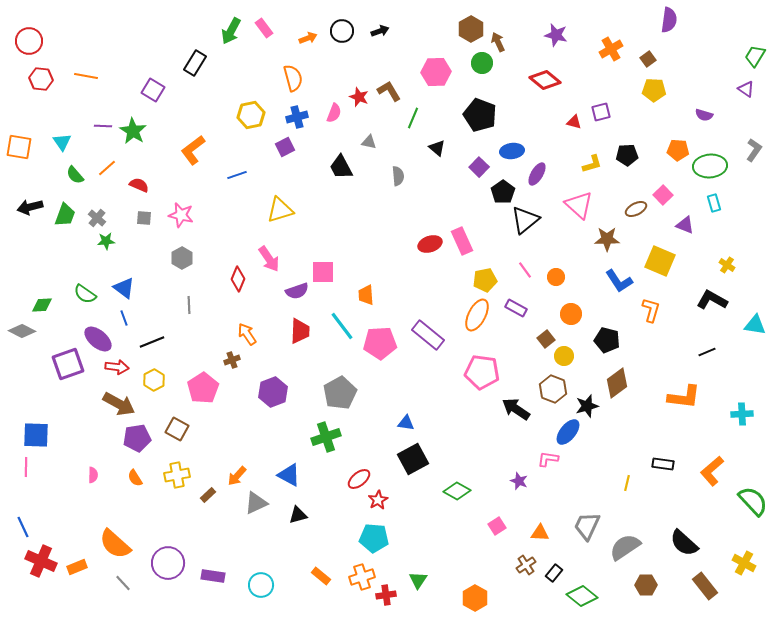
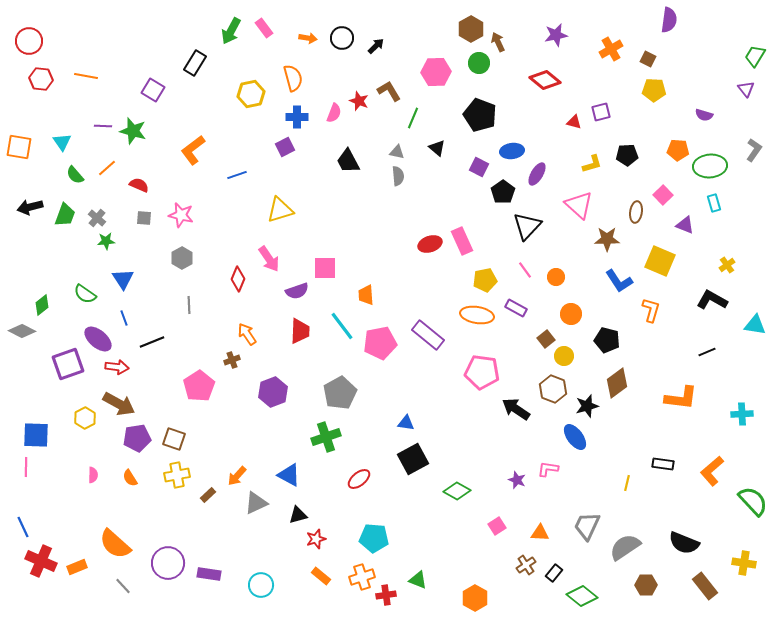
black circle at (342, 31): moved 7 px down
black arrow at (380, 31): moved 4 px left, 15 px down; rotated 24 degrees counterclockwise
purple star at (556, 35): rotated 25 degrees counterclockwise
orange arrow at (308, 38): rotated 30 degrees clockwise
brown square at (648, 59): rotated 28 degrees counterclockwise
green circle at (482, 63): moved 3 px left
purple triangle at (746, 89): rotated 18 degrees clockwise
red star at (359, 97): moved 4 px down
yellow hexagon at (251, 115): moved 21 px up
blue cross at (297, 117): rotated 15 degrees clockwise
green star at (133, 131): rotated 16 degrees counterclockwise
gray triangle at (369, 142): moved 28 px right, 10 px down
black trapezoid at (341, 167): moved 7 px right, 6 px up
purple square at (479, 167): rotated 18 degrees counterclockwise
brown ellipse at (636, 209): moved 3 px down; rotated 55 degrees counterclockwise
black triangle at (525, 220): moved 2 px right, 6 px down; rotated 8 degrees counterclockwise
yellow cross at (727, 265): rotated 21 degrees clockwise
pink square at (323, 272): moved 2 px right, 4 px up
blue triangle at (124, 288): moved 1 px left, 9 px up; rotated 20 degrees clockwise
green diamond at (42, 305): rotated 35 degrees counterclockwise
orange ellipse at (477, 315): rotated 72 degrees clockwise
pink pentagon at (380, 343): rotated 8 degrees counterclockwise
yellow hexagon at (154, 380): moved 69 px left, 38 px down
pink pentagon at (203, 388): moved 4 px left, 2 px up
orange L-shape at (684, 397): moved 3 px left, 1 px down
brown square at (177, 429): moved 3 px left, 10 px down; rotated 10 degrees counterclockwise
blue ellipse at (568, 432): moved 7 px right, 5 px down; rotated 76 degrees counterclockwise
pink L-shape at (548, 459): moved 10 px down
orange semicircle at (135, 478): moved 5 px left
purple star at (519, 481): moved 2 px left, 1 px up
red star at (378, 500): moved 62 px left, 39 px down; rotated 12 degrees clockwise
black semicircle at (684, 543): rotated 20 degrees counterclockwise
yellow cross at (744, 563): rotated 20 degrees counterclockwise
purple rectangle at (213, 576): moved 4 px left, 2 px up
green triangle at (418, 580): rotated 42 degrees counterclockwise
gray line at (123, 583): moved 3 px down
